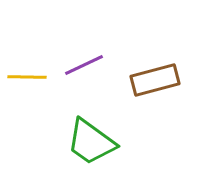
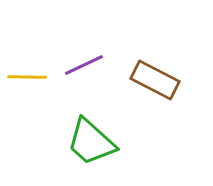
brown rectangle: rotated 42 degrees clockwise
green trapezoid: rotated 6 degrees clockwise
